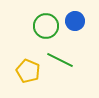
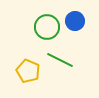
green circle: moved 1 px right, 1 px down
